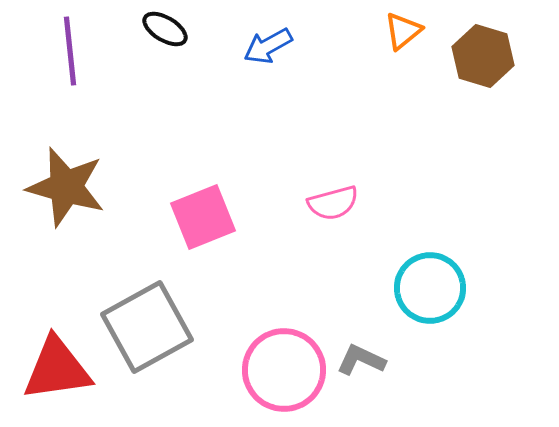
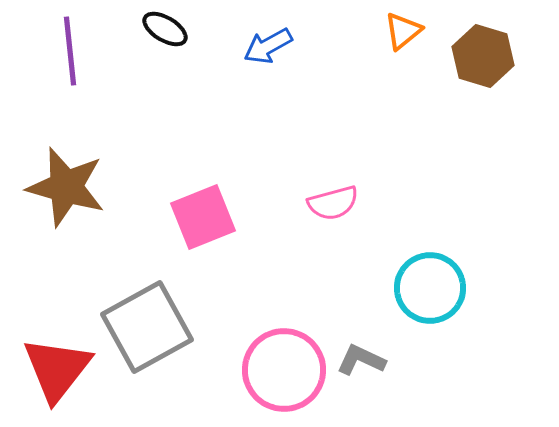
red triangle: rotated 44 degrees counterclockwise
